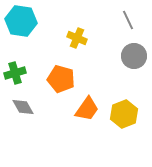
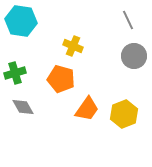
yellow cross: moved 4 px left, 8 px down
